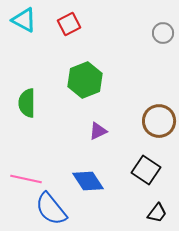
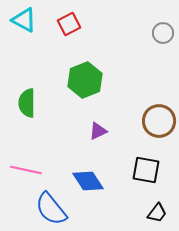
black square: rotated 24 degrees counterclockwise
pink line: moved 9 px up
